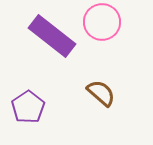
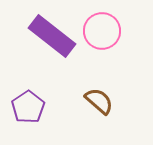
pink circle: moved 9 px down
brown semicircle: moved 2 px left, 8 px down
